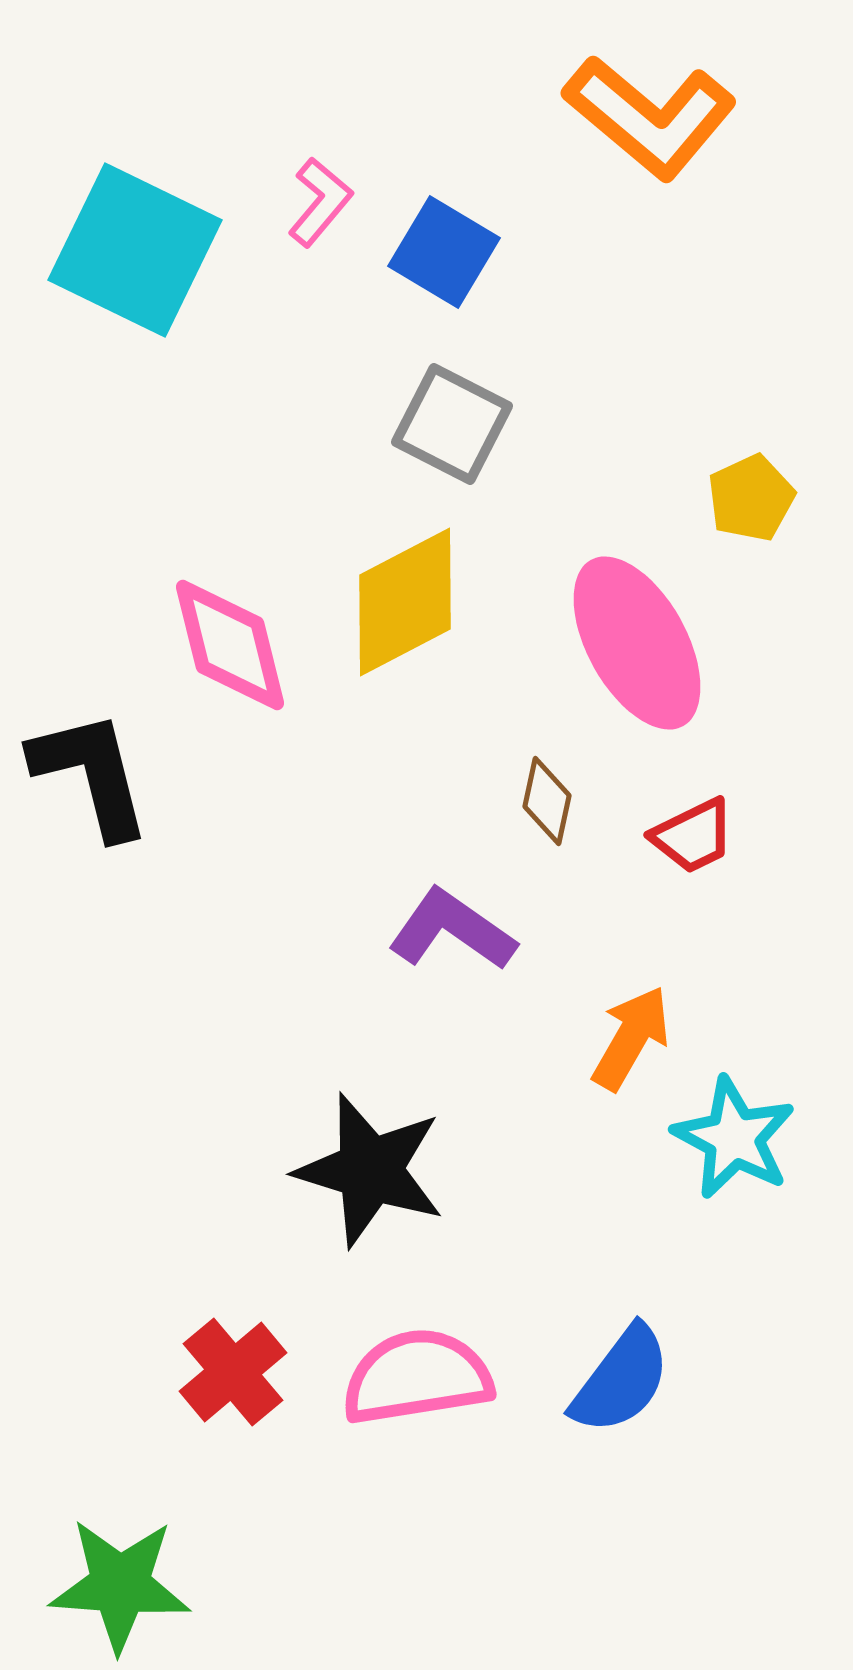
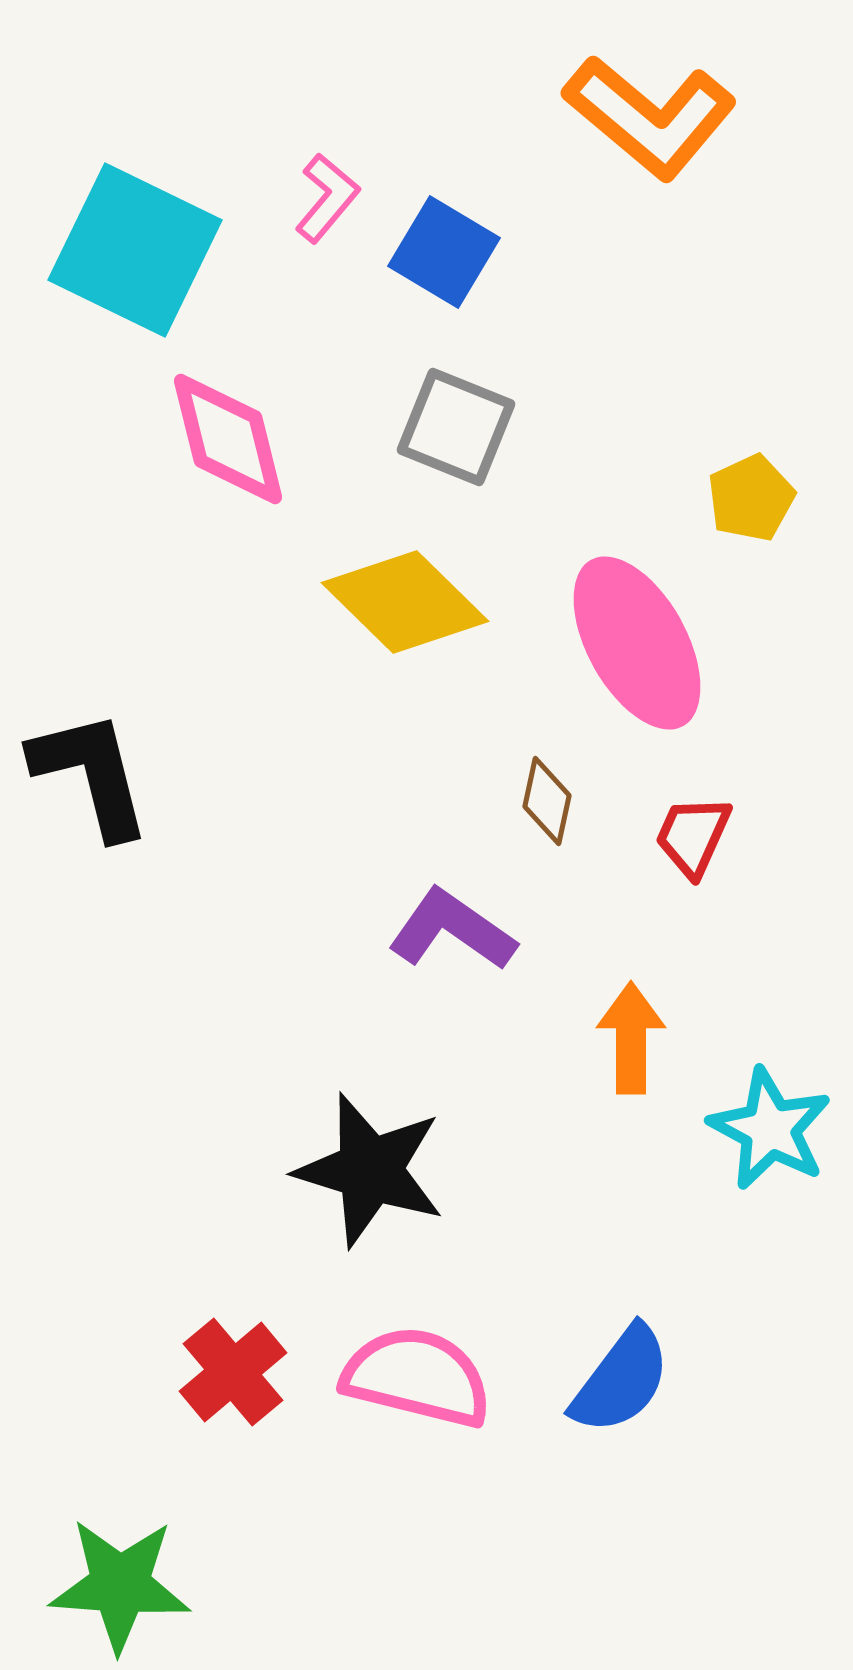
pink L-shape: moved 7 px right, 4 px up
gray square: moved 4 px right, 3 px down; rotated 5 degrees counterclockwise
yellow diamond: rotated 72 degrees clockwise
pink diamond: moved 2 px left, 206 px up
red trapezoid: rotated 140 degrees clockwise
orange arrow: rotated 30 degrees counterclockwise
cyan star: moved 36 px right, 9 px up
pink semicircle: rotated 23 degrees clockwise
